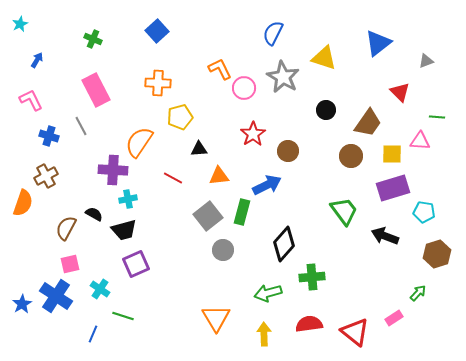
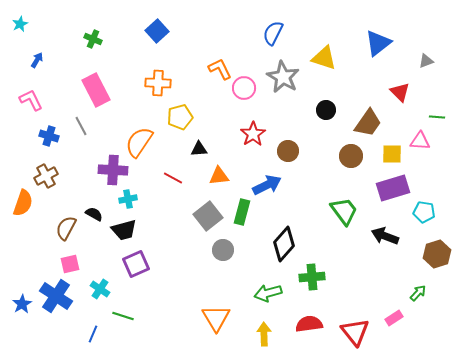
red triangle at (355, 332): rotated 12 degrees clockwise
